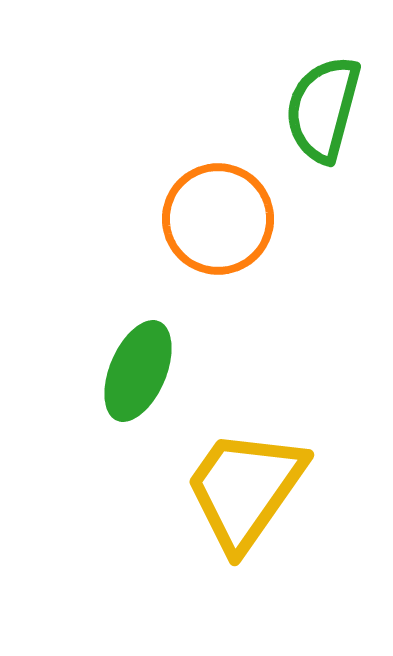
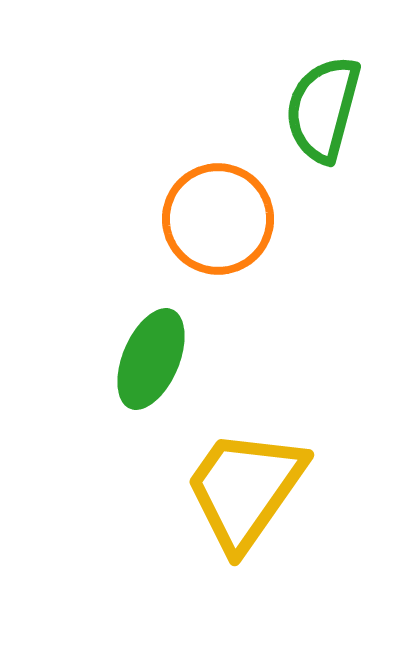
green ellipse: moved 13 px right, 12 px up
